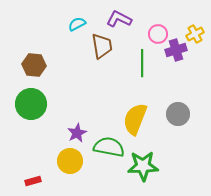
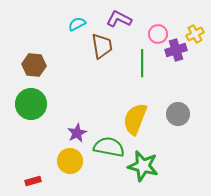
green star: rotated 16 degrees clockwise
